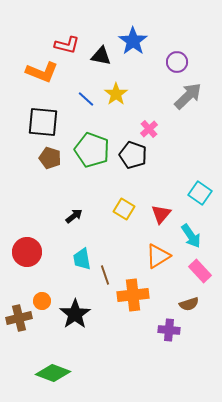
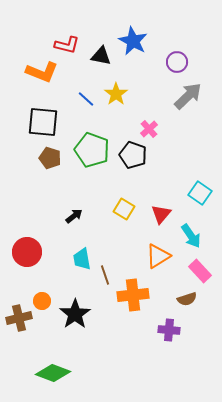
blue star: rotated 8 degrees counterclockwise
brown semicircle: moved 2 px left, 5 px up
